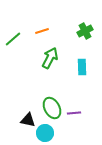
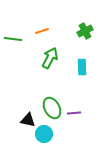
green line: rotated 48 degrees clockwise
cyan circle: moved 1 px left, 1 px down
